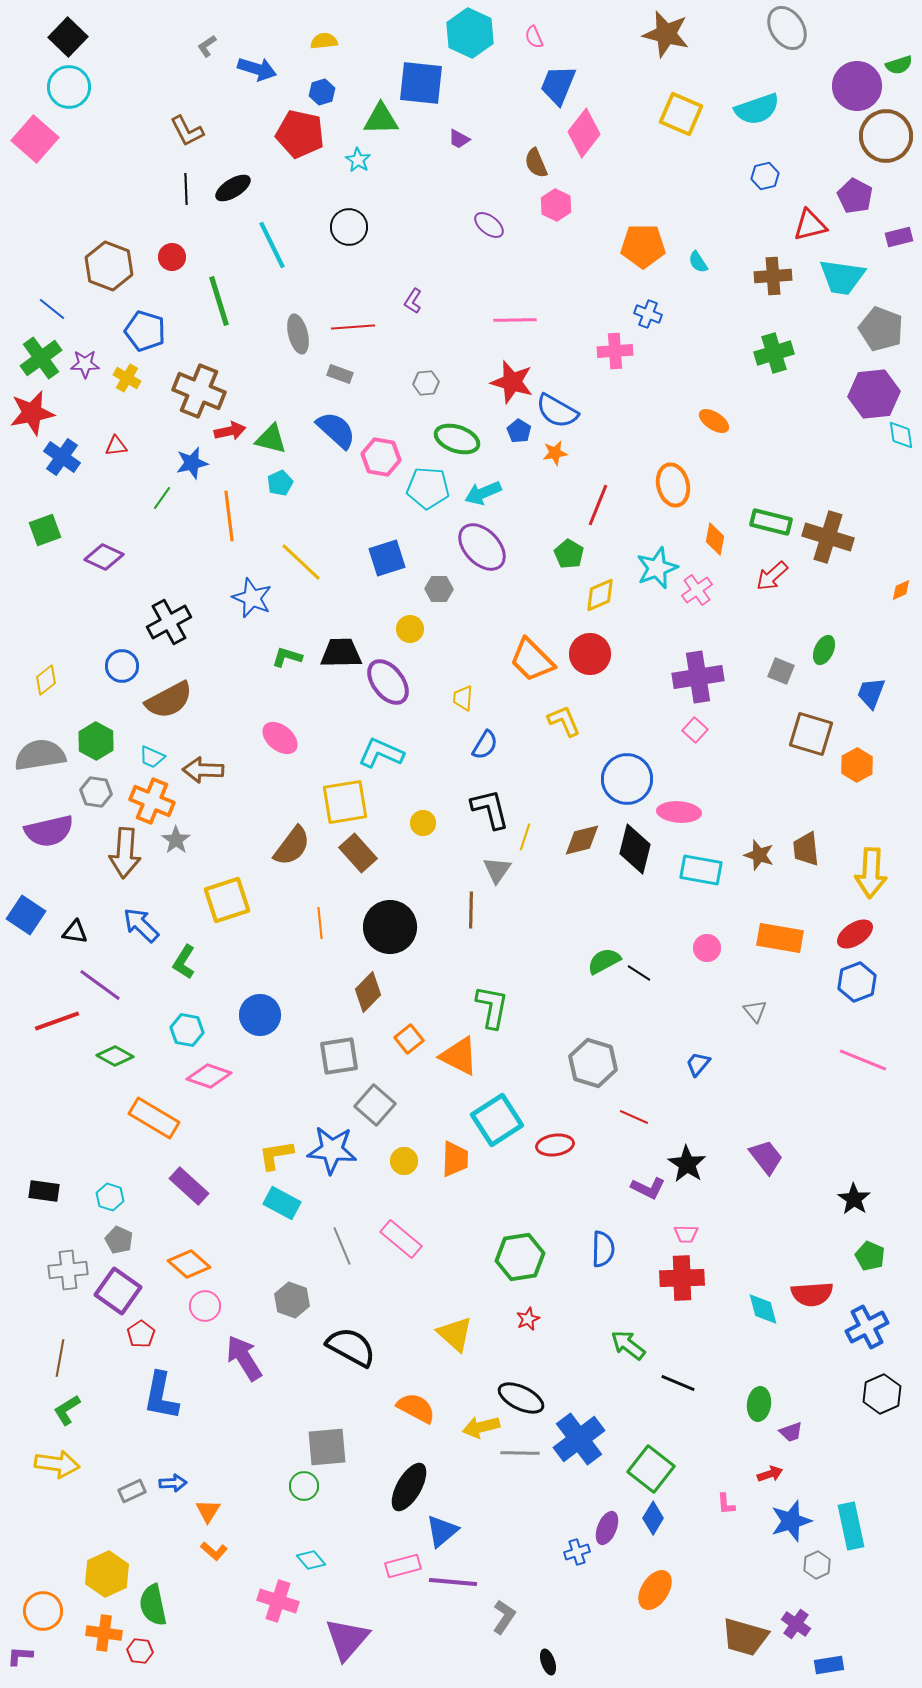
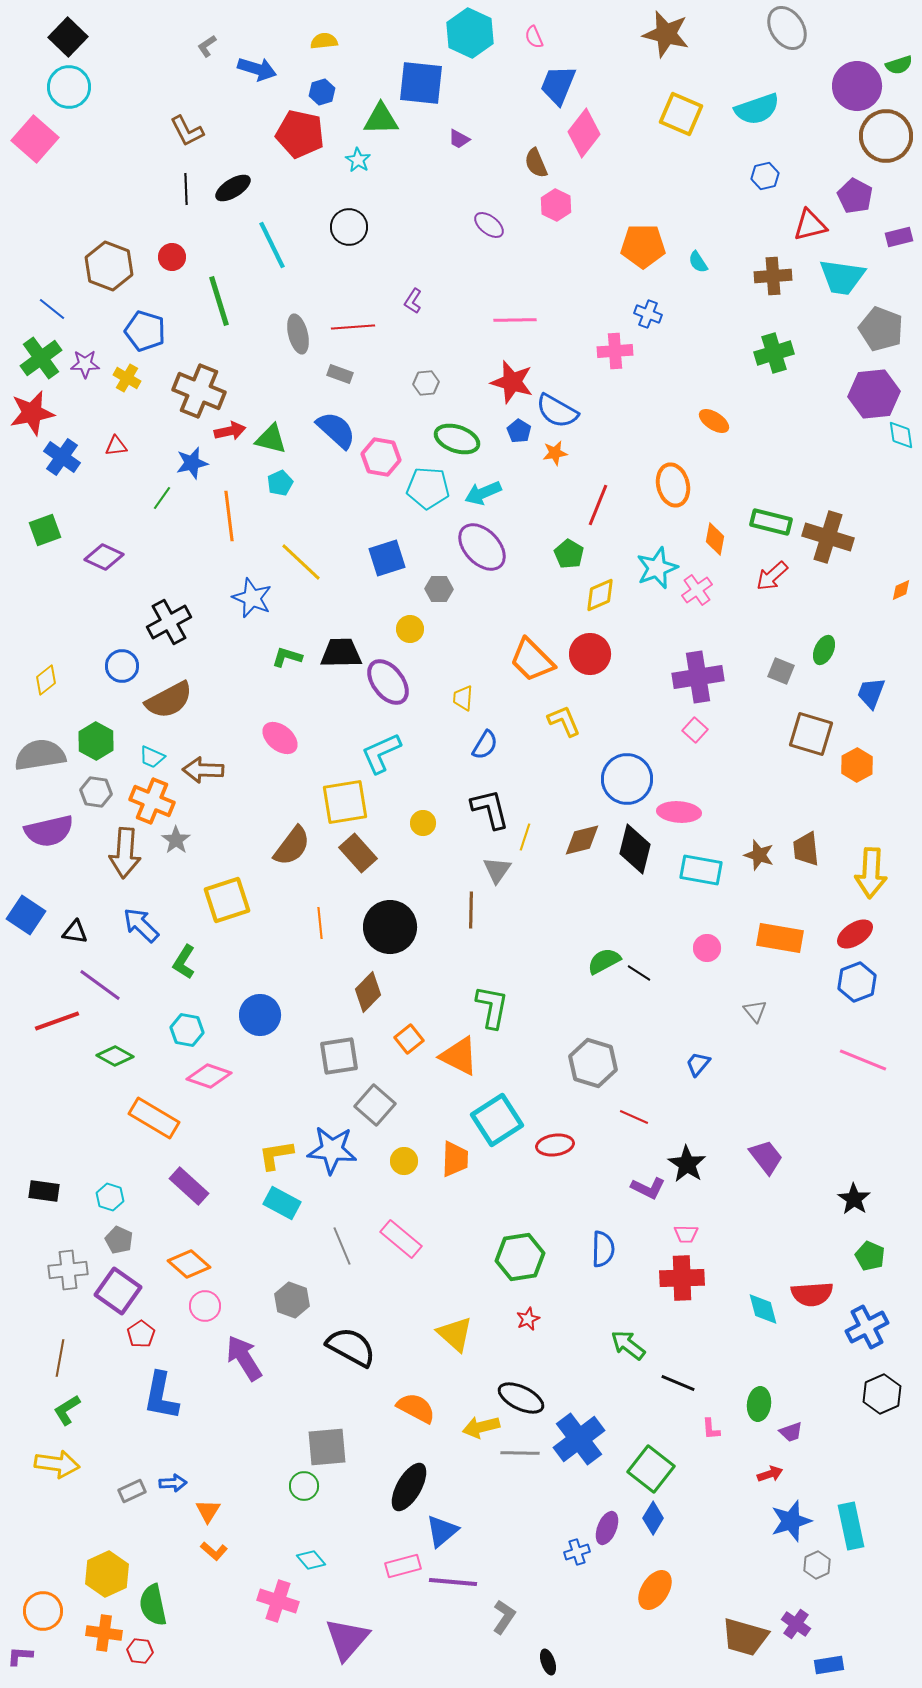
cyan L-shape at (381, 753): rotated 48 degrees counterclockwise
pink L-shape at (726, 1504): moved 15 px left, 75 px up
